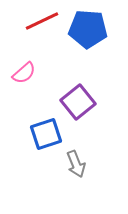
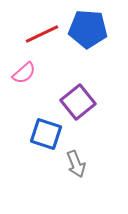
red line: moved 13 px down
blue square: rotated 36 degrees clockwise
